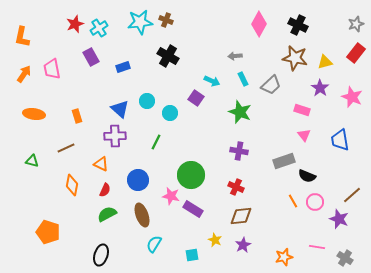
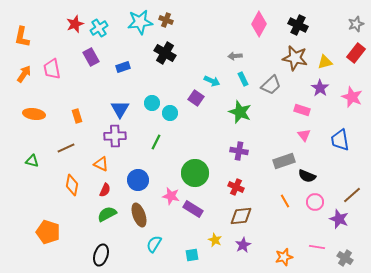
black cross at (168, 56): moved 3 px left, 3 px up
cyan circle at (147, 101): moved 5 px right, 2 px down
blue triangle at (120, 109): rotated 18 degrees clockwise
green circle at (191, 175): moved 4 px right, 2 px up
orange line at (293, 201): moved 8 px left
brown ellipse at (142, 215): moved 3 px left
